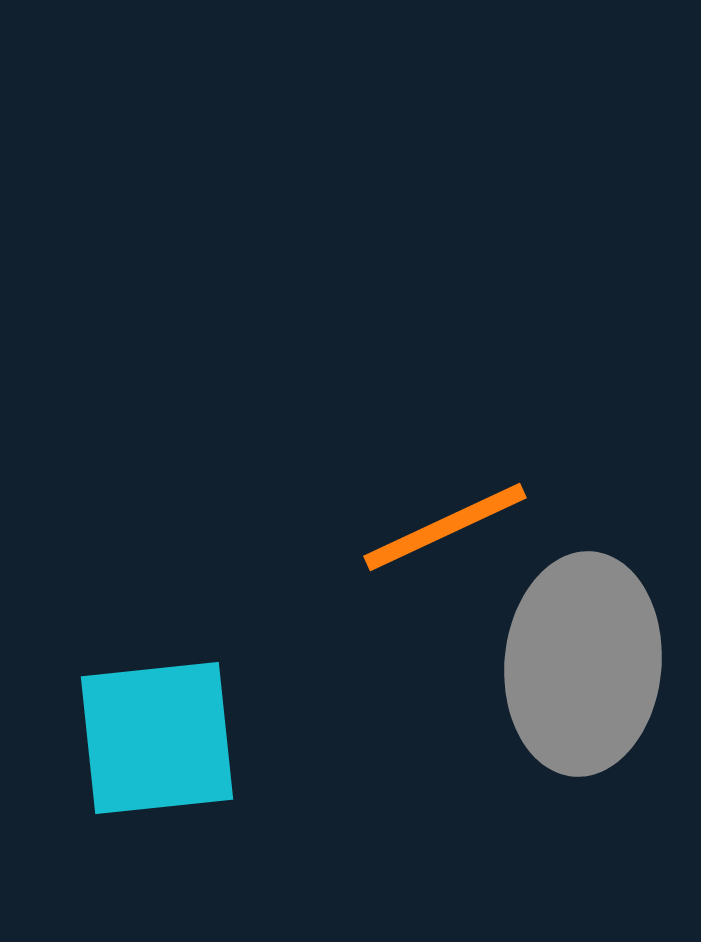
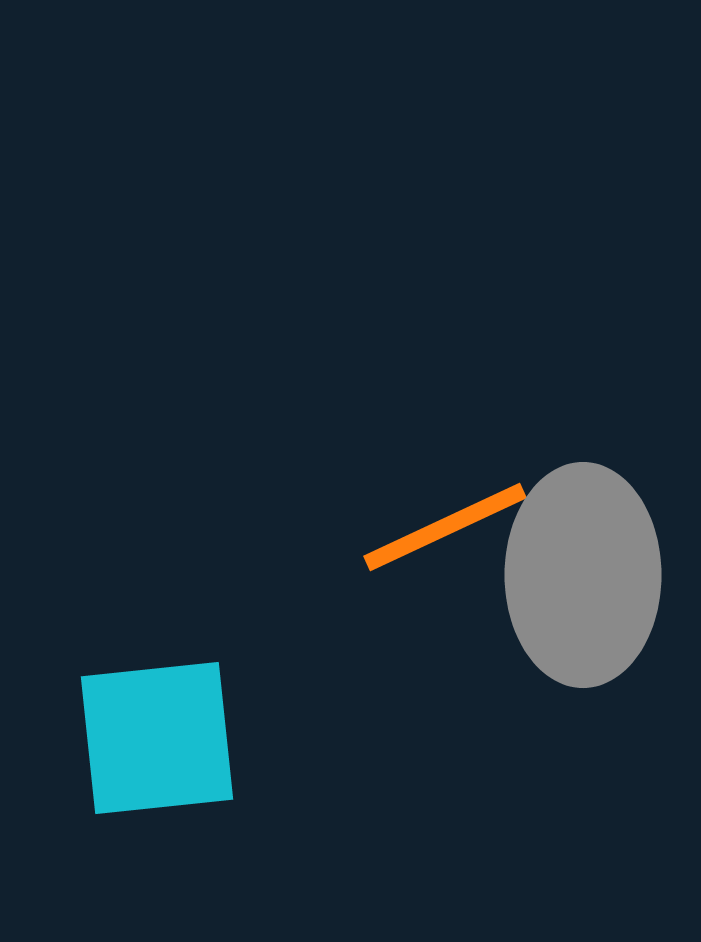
gray ellipse: moved 89 px up; rotated 5 degrees counterclockwise
